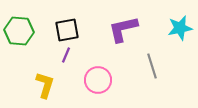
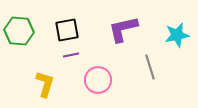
cyan star: moved 3 px left, 7 px down
purple line: moved 5 px right; rotated 56 degrees clockwise
gray line: moved 2 px left, 1 px down
yellow L-shape: moved 1 px up
